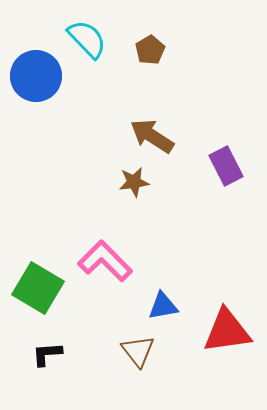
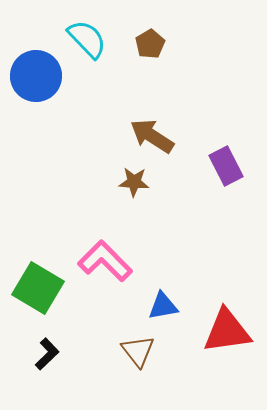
brown pentagon: moved 6 px up
brown star: rotated 12 degrees clockwise
black L-shape: rotated 140 degrees clockwise
